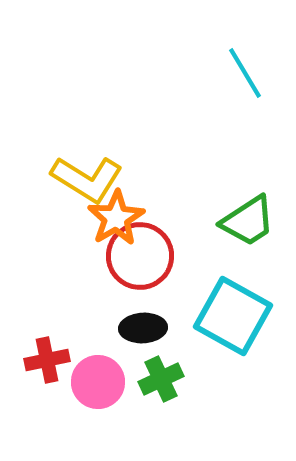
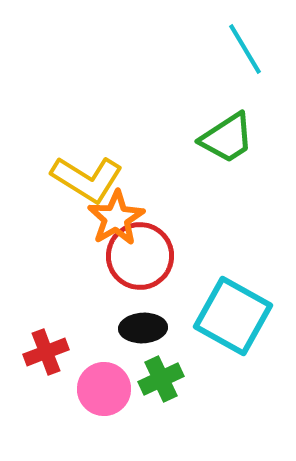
cyan line: moved 24 px up
green trapezoid: moved 21 px left, 83 px up
red cross: moved 1 px left, 8 px up; rotated 9 degrees counterclockwise
pink circle: moved 6 px right, 7 px down
